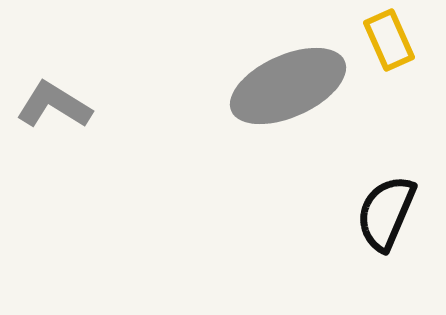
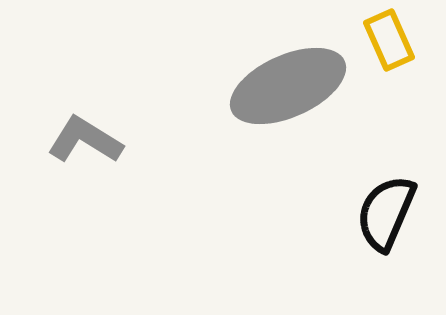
gray L-shape: moved 31 px right, 35 px down
